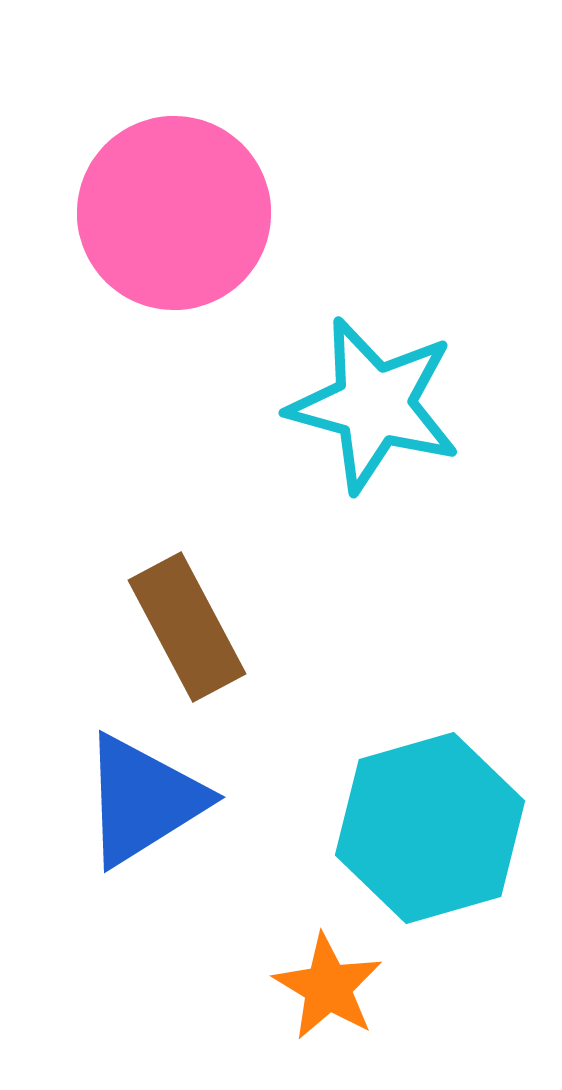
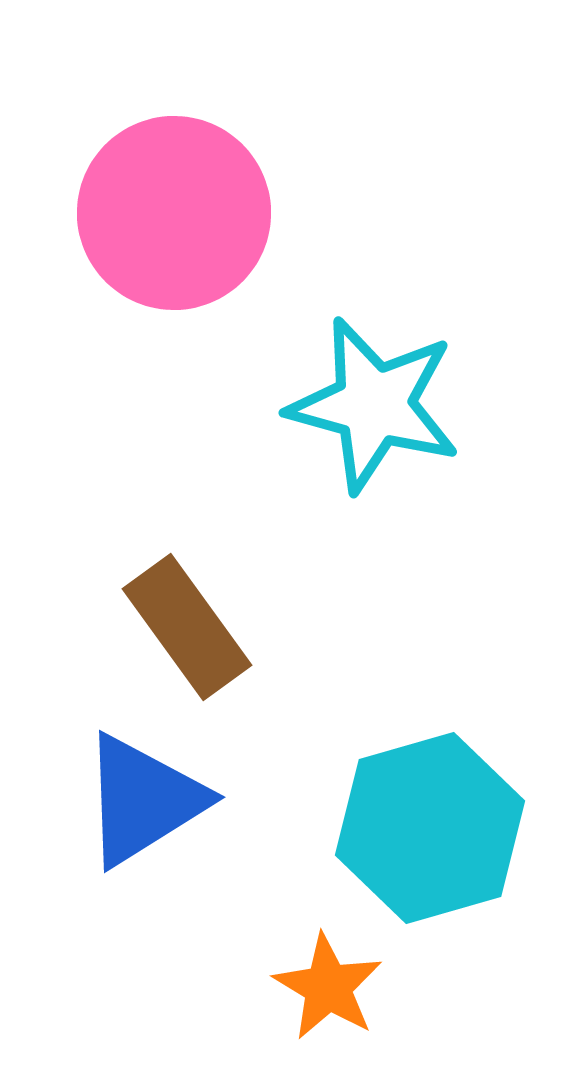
brown rectangle: rotated 8 degrees counterclockwise
